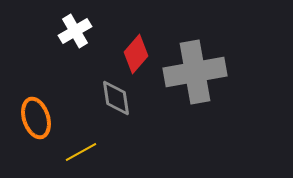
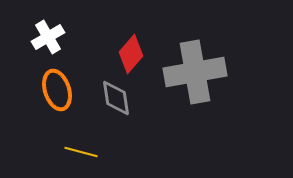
white cross: moved 27 px left, 6 px down
red diamond: moved 5 px left
orange ellipse: moved 21 px right, 28 px up
yellow line: rotated 44 degrees clockwise
